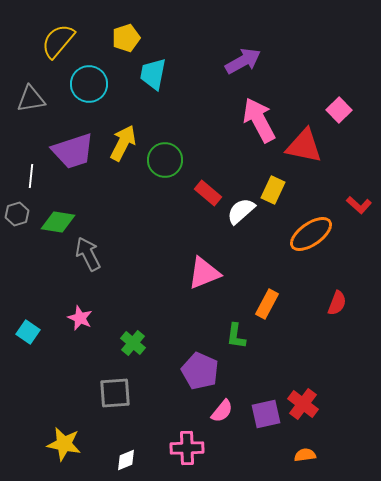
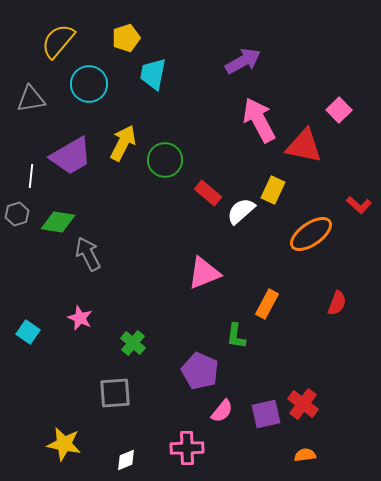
purple trapezoid: moved 2 px left, 5 px down; rotated 12 degrees counterclockwise
